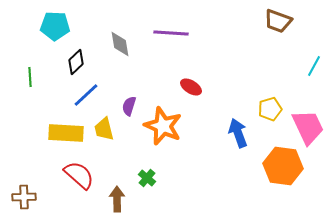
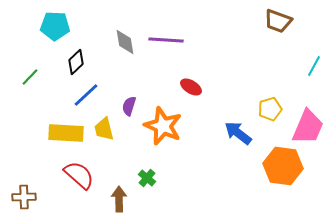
purple line: moved 5 px left, 7 px down
gray diamond: moved 5 px right, 2 px up
green line: rotated 48 degrees clockwise
pink trapezoid: rotated 48 degrees clockwise
blue arrow: rotated 32 degrees counterclockwise
brown arrow: moved 2 px right
